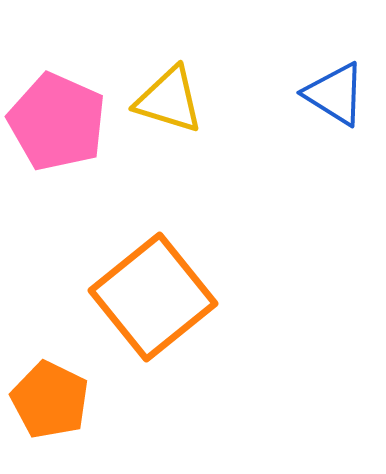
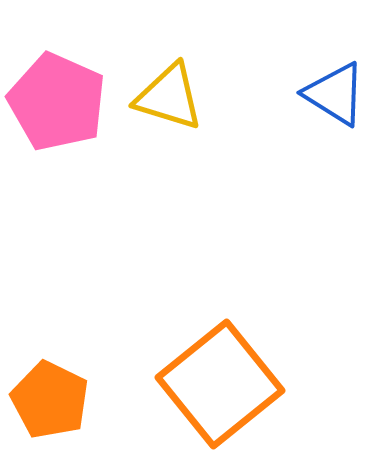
yellow triangle: moved 3 px up
pink pentagon: moved 20 px up
orange square: moved 67 px right, 87 px down
